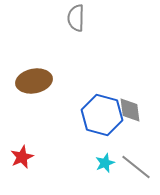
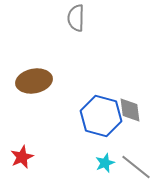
blue hexagon: moved 1 px left, 1 px down
